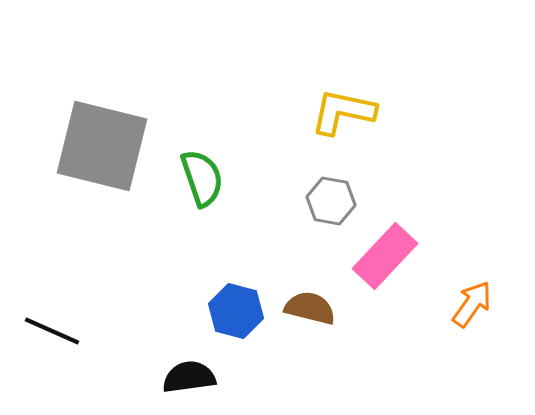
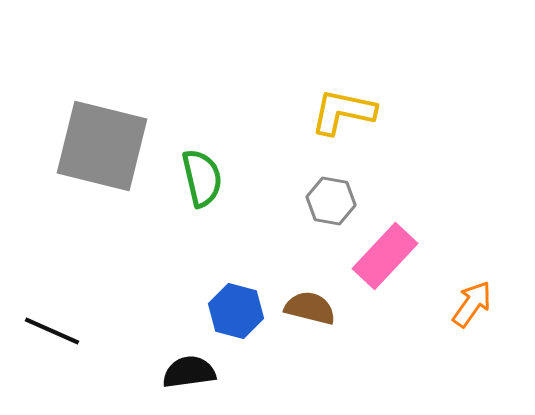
green semicircle: rotated 6 degrees clockwise
black semicircle: moved 5 px up
